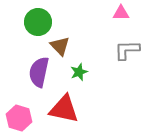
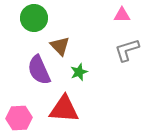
pink triangle: moved 1 px right, 2 px down
green circle: moved 4 px left, 4 px up
gray L-shape: rotated 16 degrees counterclockwise
purple semicircle: moved 2 px up; rotated 36 degrees counterclockwise
red triangle: rotated 8 degrees counterclockwise
pink hexagon: rotated 20 degrees counterclockwise
